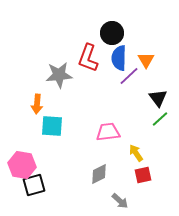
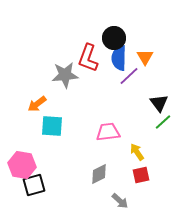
black circle: moved 2 px right, 5 px down
orange triangle: moved 1 px left, 3 px up
gray star: moved 6 px right
black triangle: moved 1 px right, 5 px down
orange arrow: rotated 48 degrees clockwise
green line: moved 3 px right, 3 px down
yellow arrow: moved 1 px right, 1 px up
red square: moved 2 px left
